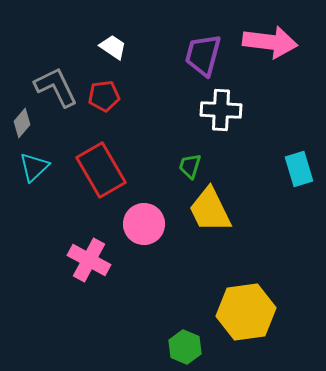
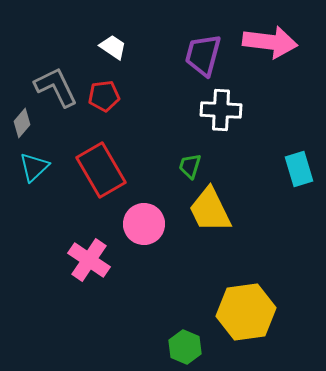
pink cross: rotated 6 degrees clockwise
